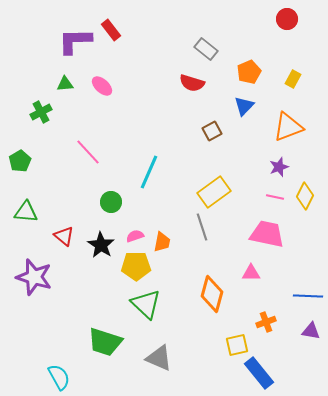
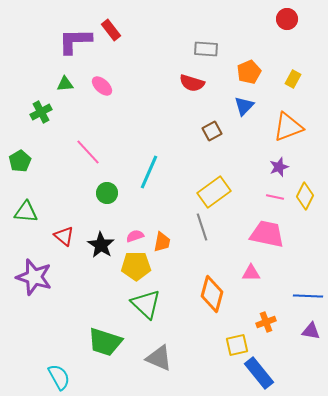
gray rectangle at (206, 49): rotated 35 degrees counterclockwise
green circle at (111, 202): moved 4 px left, 9 px up
